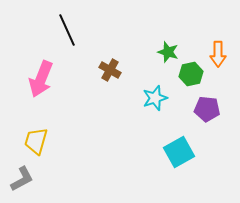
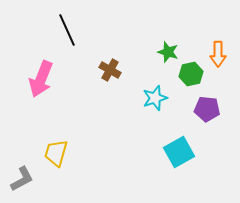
yellow trapezoid: moved 20 px right, 12 px down
